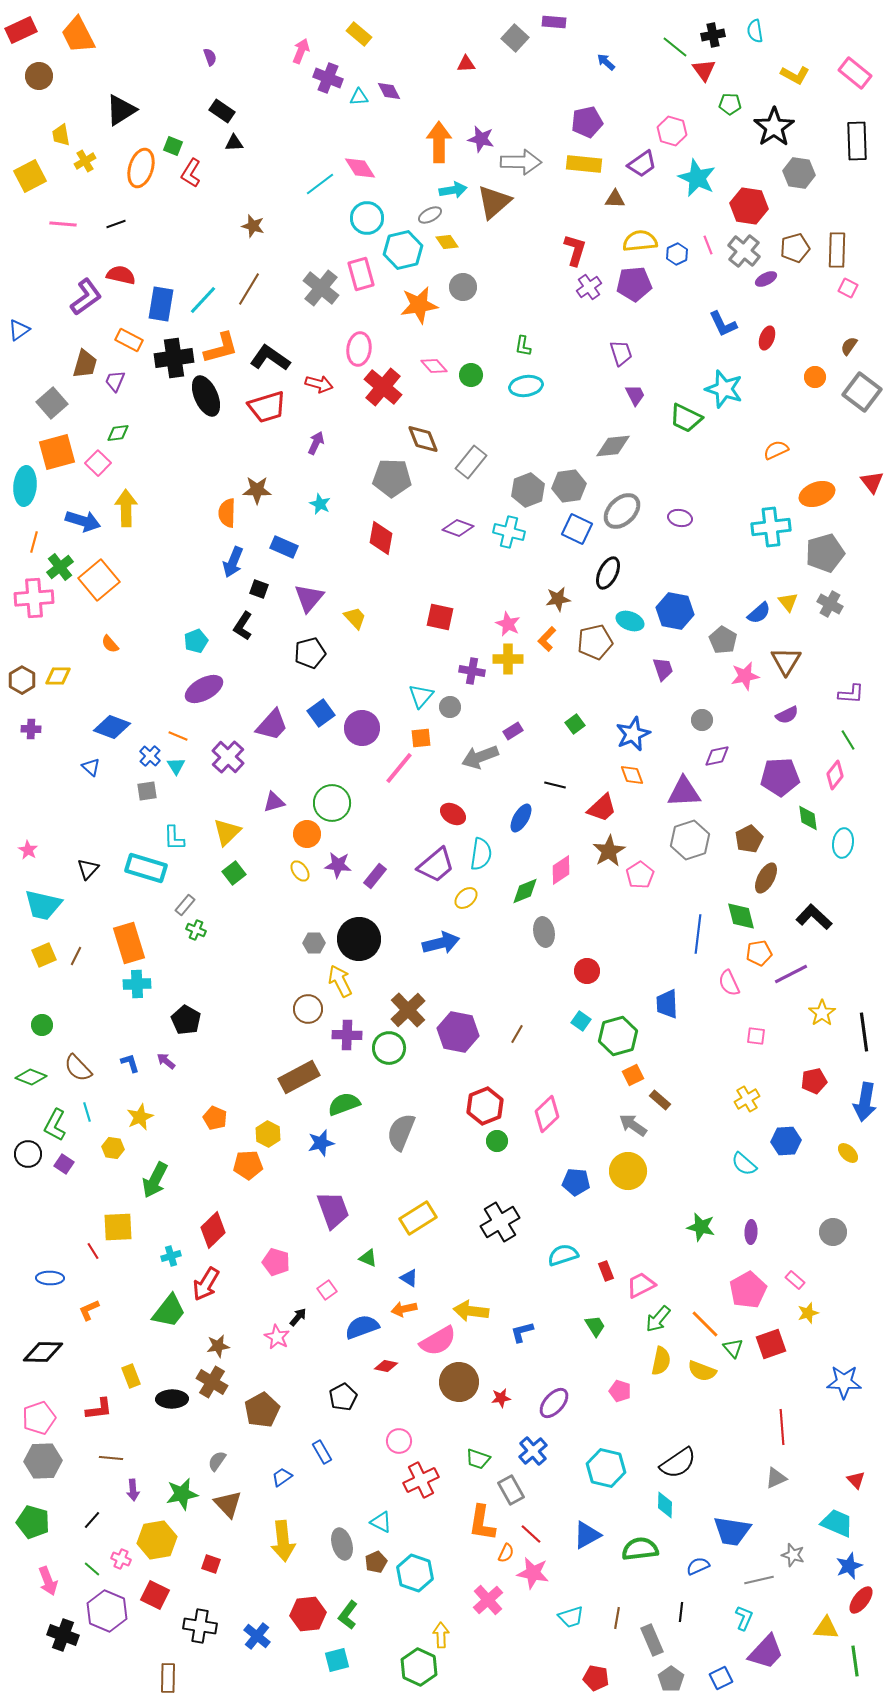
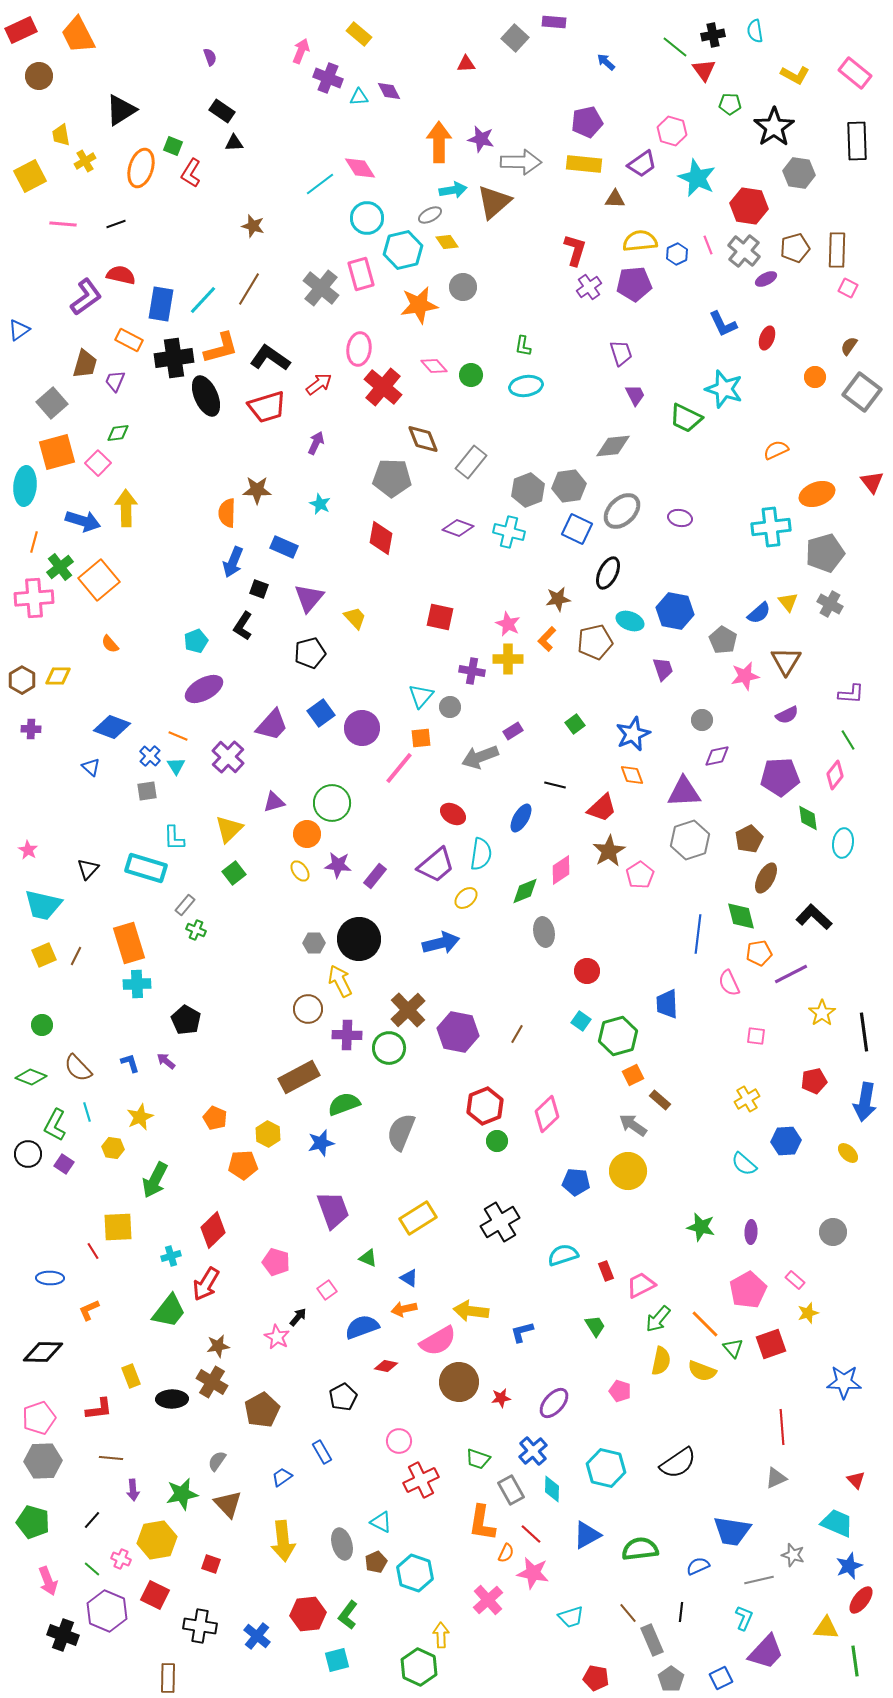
red arrow at (319, 384): rotated 52 degrees counterclockwise
yellow triangle at (227, 832): moved 2 px right, 3 px up
orange pentagon at (248, 1165): moved 5 px left
cyan diamond at (665, 1505): moved 113 px left, 16 px up
brown line at (617, 1618): moved 11 px right, 5 px up; rotated 50 degrees counterclockwise
